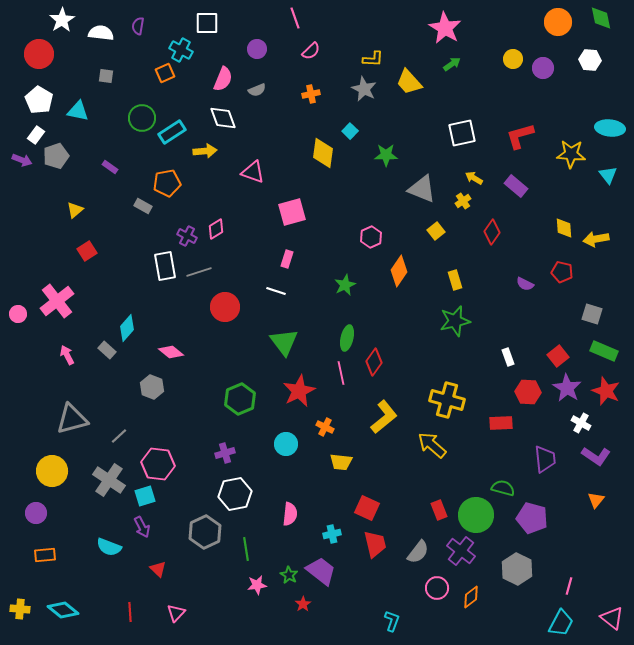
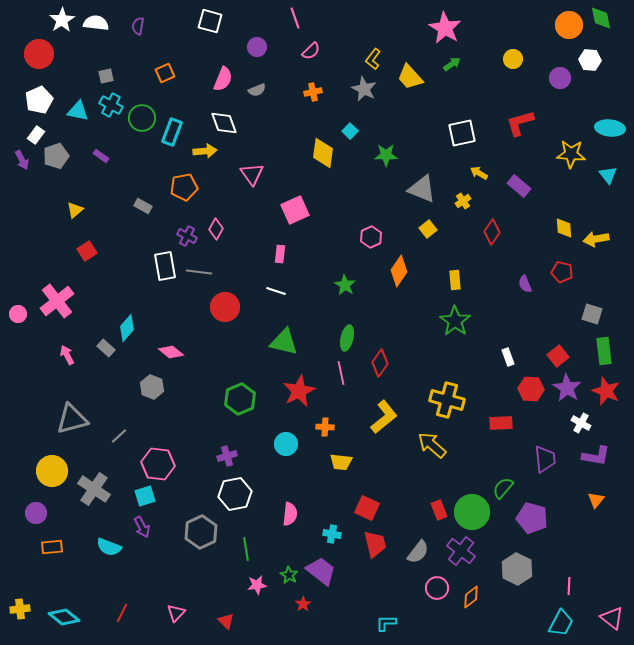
orange circle at (558, 22): moved 11 px right, 3 px down
white square at (207, 23): moved 3 px right, 2 px up; rotated 15 degrees clockwise
white semicircle at (101, 33): moved 5 px left, 10 px up
purple circle at (257, 49): moved 2 px up
cyan cross at (181, 50): moved 70 px left, 55 px down
yellow L-shape at (373, 59): rotated 125 degrees clockwise
purple circle at (543, 68): moved 17 px right, 10 px down
gray square at (106, 76): rotated 21 degrees counterclockwise
yellow trapezoid at (409, 82): moved 1 px right, 5 px up
orange cross at (311, 94): moved 2 px right, 2 px up
white pentagon at (39, 100): rotated 16 degrees clockwise
white diamond at (223, 118): moved 1 px right, 5 px down
cyan rectangle at (172, 132): rotated 36 degrees counterclockwise
red L-shape at (520, 136): moved 13 px up
purple arrow at (22, 160): rotated 42 degrees clockwise
purple rectangle at (110, 167): moved 9 px left, 11 px up
pink triangle at (253, 172): moved 1 px left, 2 px down; rotated 35 degrees clockwise
yellow arrow at (474, 178): moved 5 px right, 5 px up
orange pentagon at (167, 183): moved 17 px right, 4 px down
purple rectangle at (516, 186): moved 3 px right
pink square at (292, 212): moved 3 px right, 2 px up; rotated 8 degrees counterclockwise
pink diamond at (216, 229): rotated 30 degrees counterclockwise
yellow square at (436, 231): moved 8 px left, 2 px up
pink rectangle at (287, 259): moved 7 px left, 5 px up; rotated 12 degrees counterclockwise
gray line at (199, 272): rotated 25 degrees clockwise
yellow rectangle at (455, 280): rotated 12 degrees clockwise
purple semicircle at (525, 284): rotated 42 degrees clockwise
green star at (345, 285): rotated 15 degrees counterclockwise
green star at (455, 321): rotated 24 degrees counterclockwise
green triangle at (284, 342): rotated 40 degrees counterclockwise
gray rectangle at (107, 350): moved 1 px left, 2 px up
green rectangle at (604, 351): rotated 60 degrees clockwise
red diamond at (374, 362): moved 6 px right, 1 px down
red hexagon at (528, 392): moved 3 px right, 3 px up
orange cross at (325, 427): rotated 24 degrees counterclockwise
purple cross at (225, 453): moved 2 px right, 3 px down
purple L-shape at (596, 456): rotated 24 degrees counterclockwise
gray cross at (109, 480): moved 15 px left, 9 px down
green semicircle at (503, 488): rotated 65 degrees counterclockwise
green circle at (476, 515): moved 4 px left, 3 px up
gray hexagon at (205, 532): moved 4 px left
cyan cross at (332, 534): rotated 24 degrees clockwise
orange rectangle at (45, 555): moved 7 px right, 8 px up
red triangle at (158, 569): moved 68 px right, 52 px down
pink line at (569, 586): rotated 12 degrees counterclockwise
yellow cross at (20, 609): rotated 12 degrees counterclockwise
cyan diamond at (63, 610): moved 1 px right, 7 px down
red line at (130, 612): moved 8 px left, 1 px down; rotated 30 degrees clockwise
cyan L-shape at (392, 621): moved 6 px left, 2 px down; rotated 110 degrees counterclockwise
